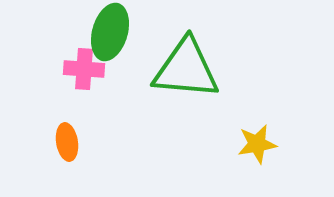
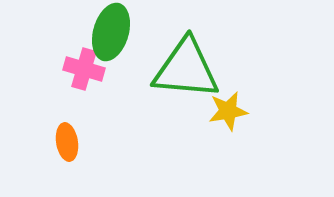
green ellipse: moved 1 px right
pink cross: rotated 12 degrees clockwise
yellow star: moved 29 px left, 33 px up
